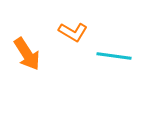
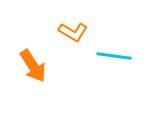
orange arrow: moved 6 px right, 12 px down
